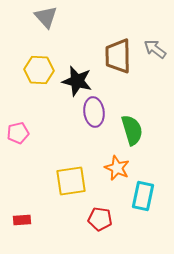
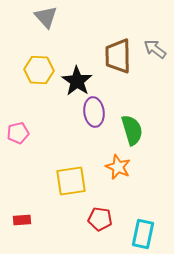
black star: rotated 20 degrees clockwise
orange star: moved 1 px right, 1 px up
cyan rectangle: moved 38 px down
